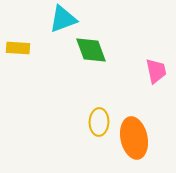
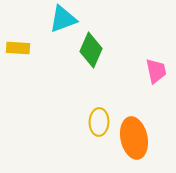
green diamond: rotated 44 degrees clockwise
